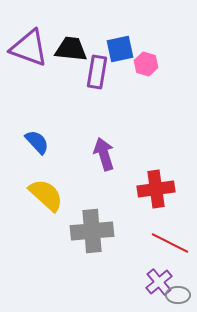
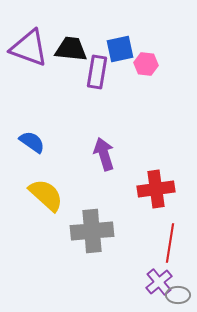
pink hexagon: rotated 10 degrees counterclockwise
blue semicircle: moved 5 px left; rotated 12 degrees counterclockwise
red line: rotated 72 degrees clockwise
